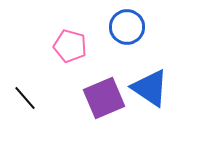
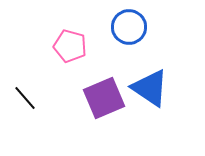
blue circle: moved 2 px right
